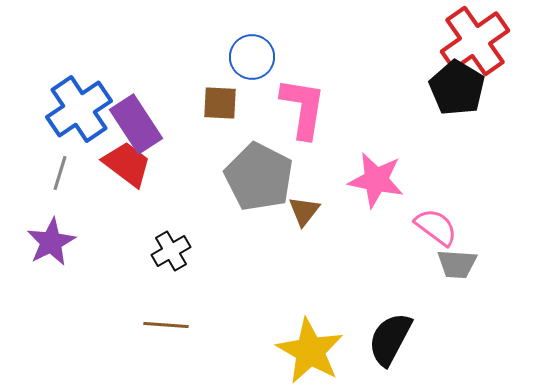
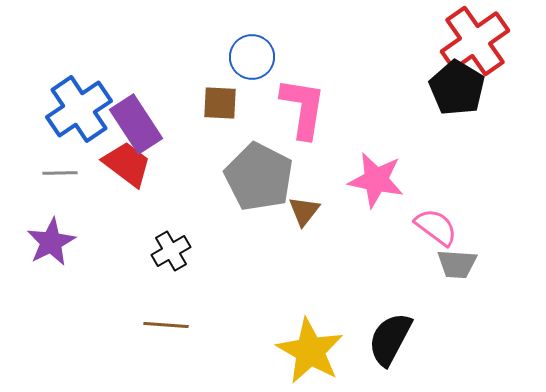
gray line: rotated 72 degrees clockwise
